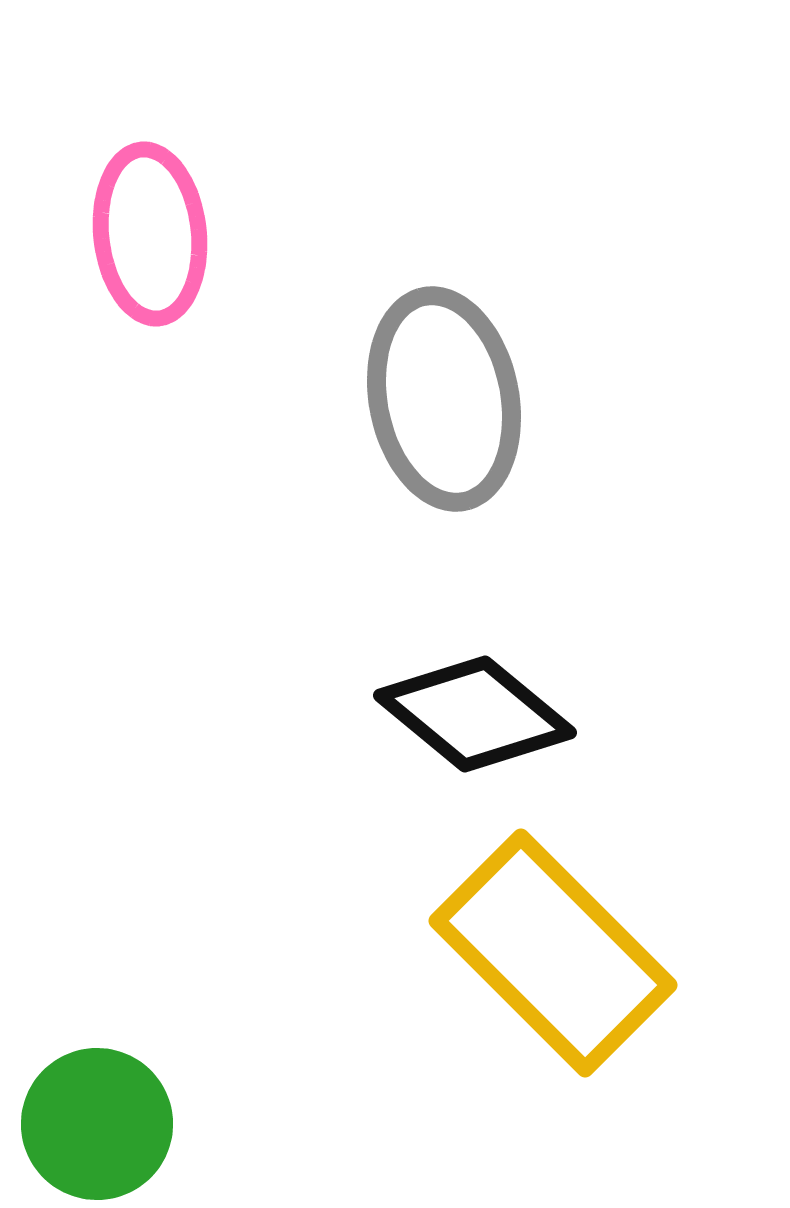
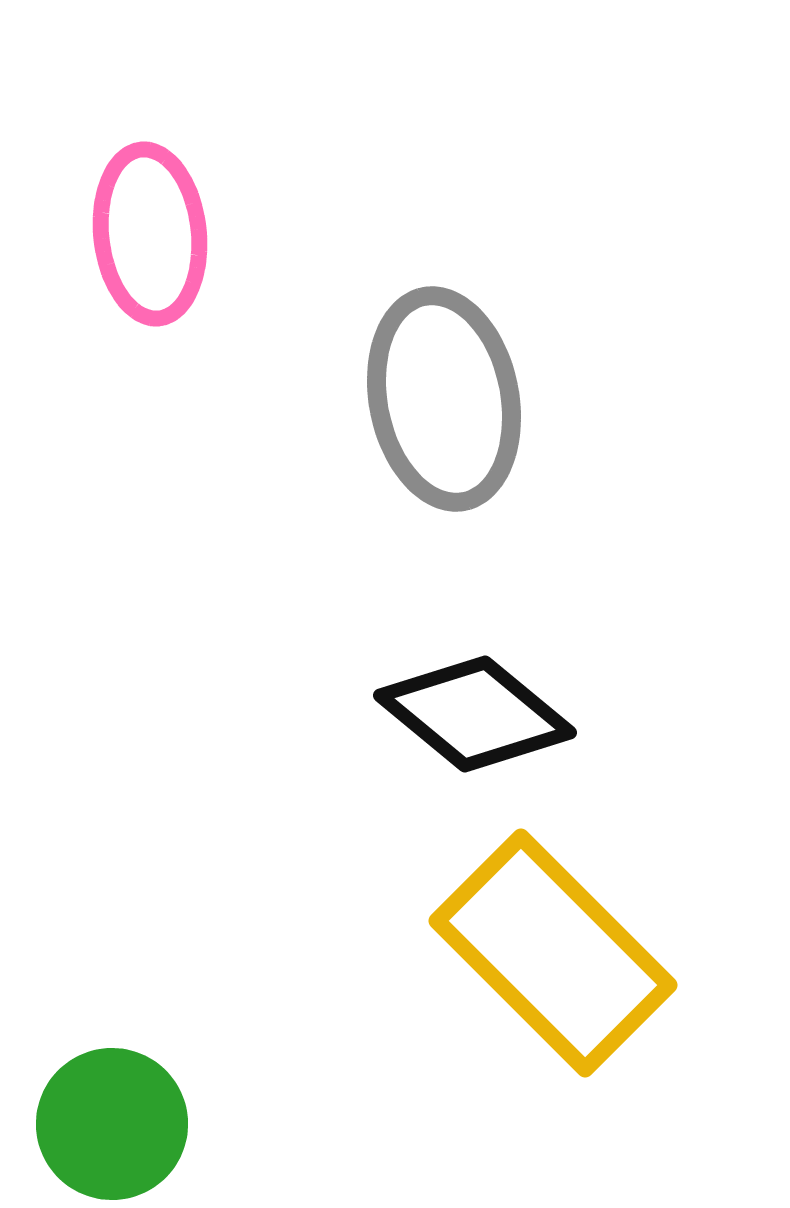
green circle: moved 15 px right
